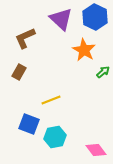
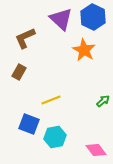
blue hexagon: moved 2 px left
green arrow: moved 29 px down
